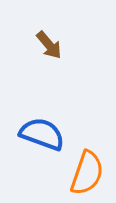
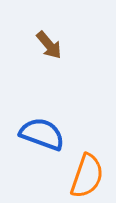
orange semicircle: moved 3 px down
